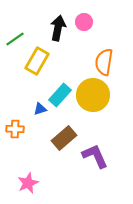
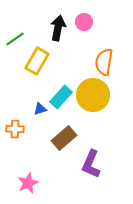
cyan rectangle: moved 1 px right, 2 px down
purple L-shape: moved 4 px left, 8 px down; rotated 132 degrees counterclockwise
